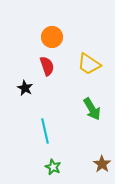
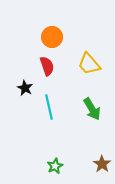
yellow trapezoid: rotated 15 degrees clockwise
cyan line: moved 4 px right, 24 px up
green star: moved 2 px right, 1 px up; rotated 21 degrees clockwise
